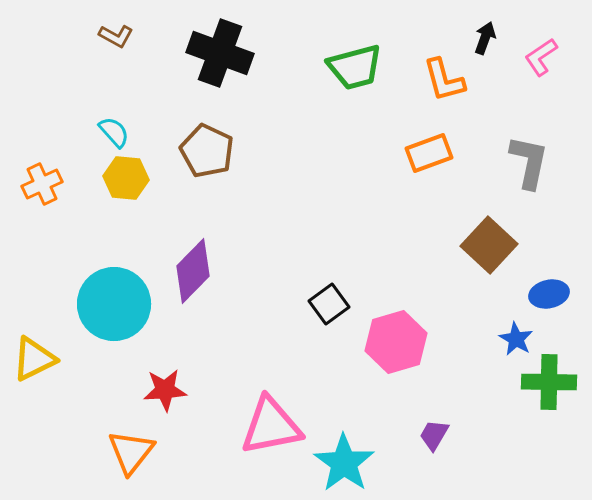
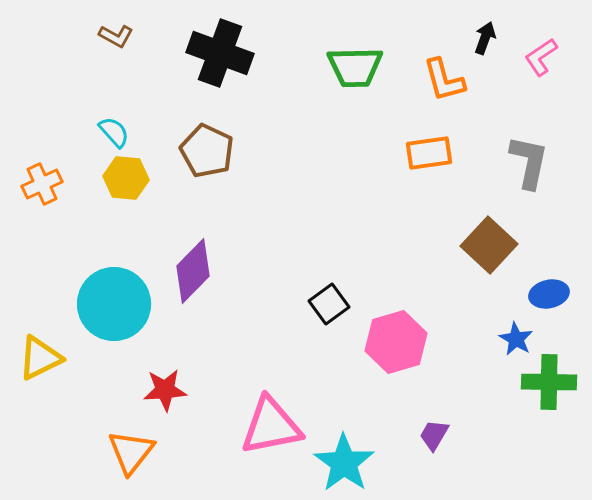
green trapezoid: rotated 14 degrees clockwise
orange rectangle: rotated 12 degrees clockwise
yellow triangle: moved 6 px right, 1 px up
